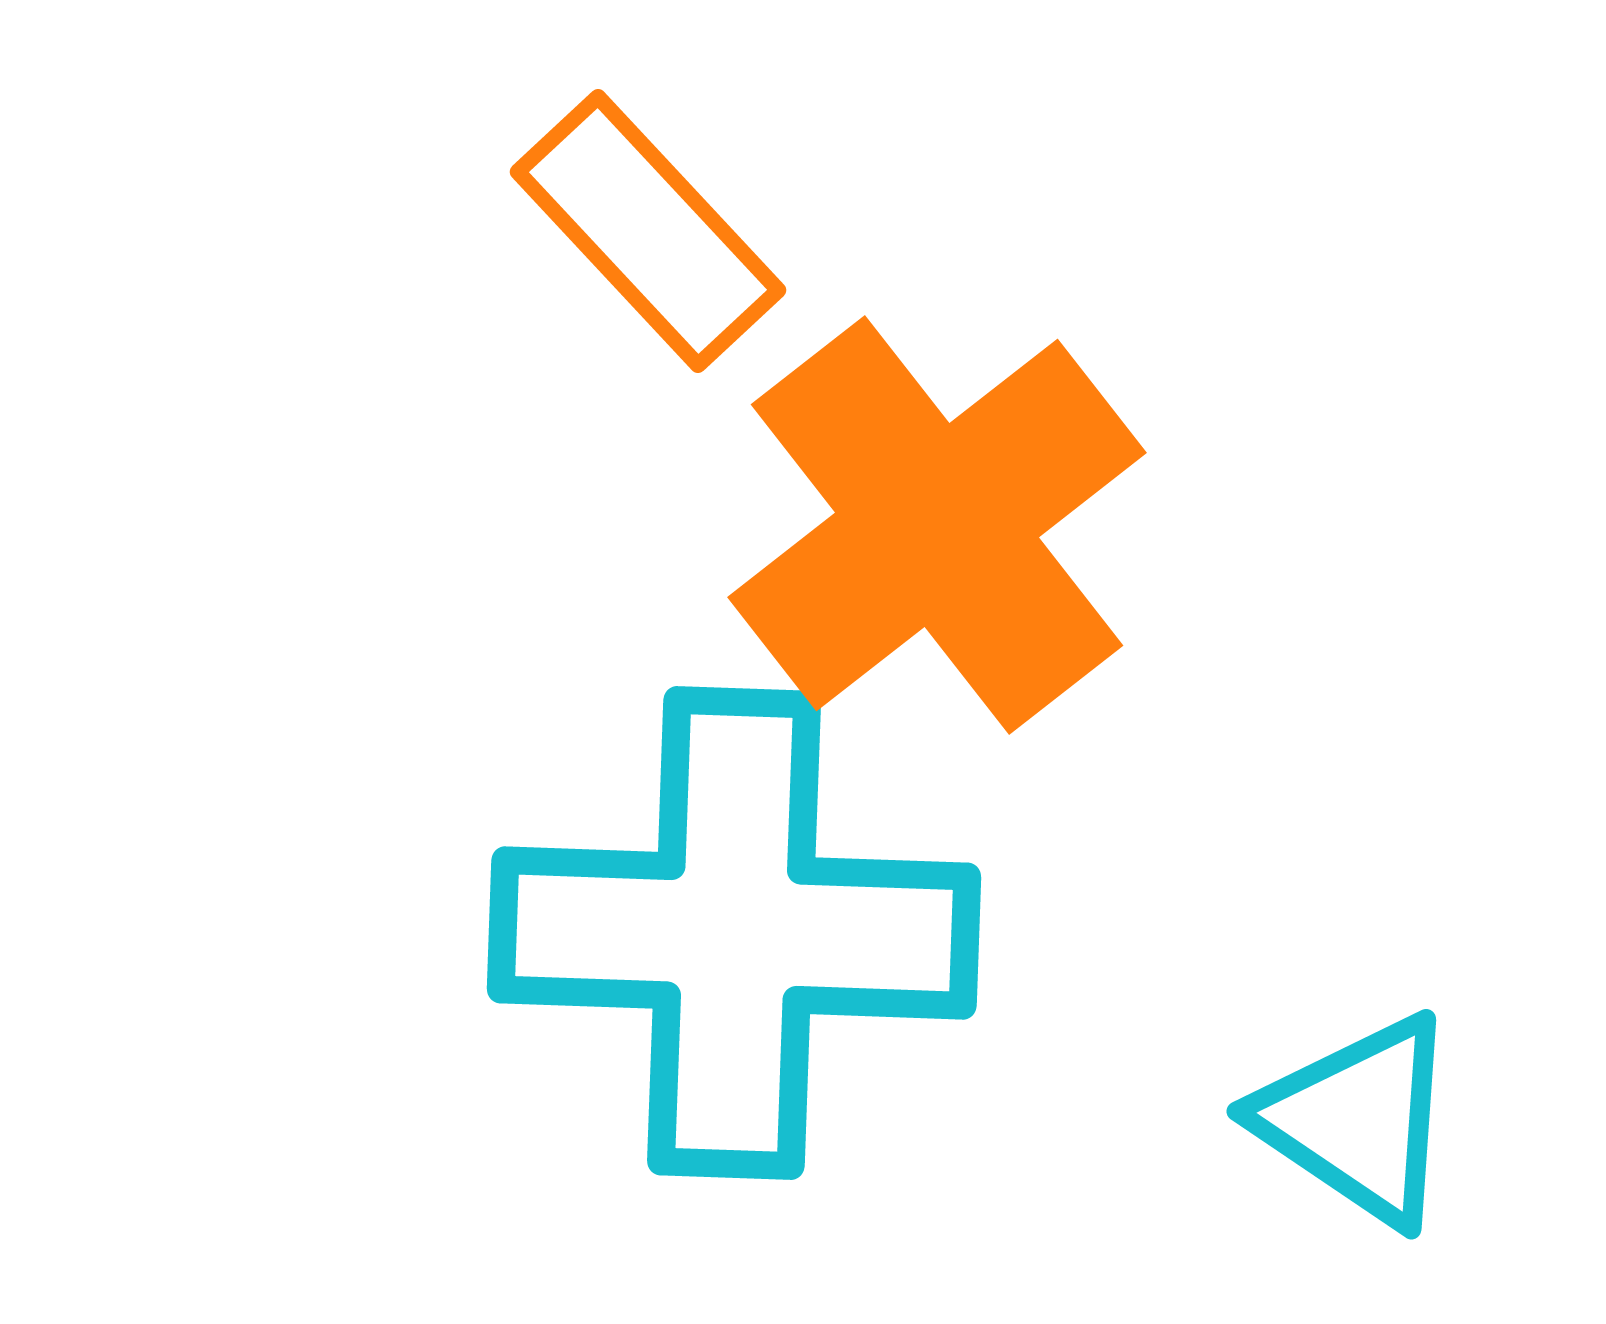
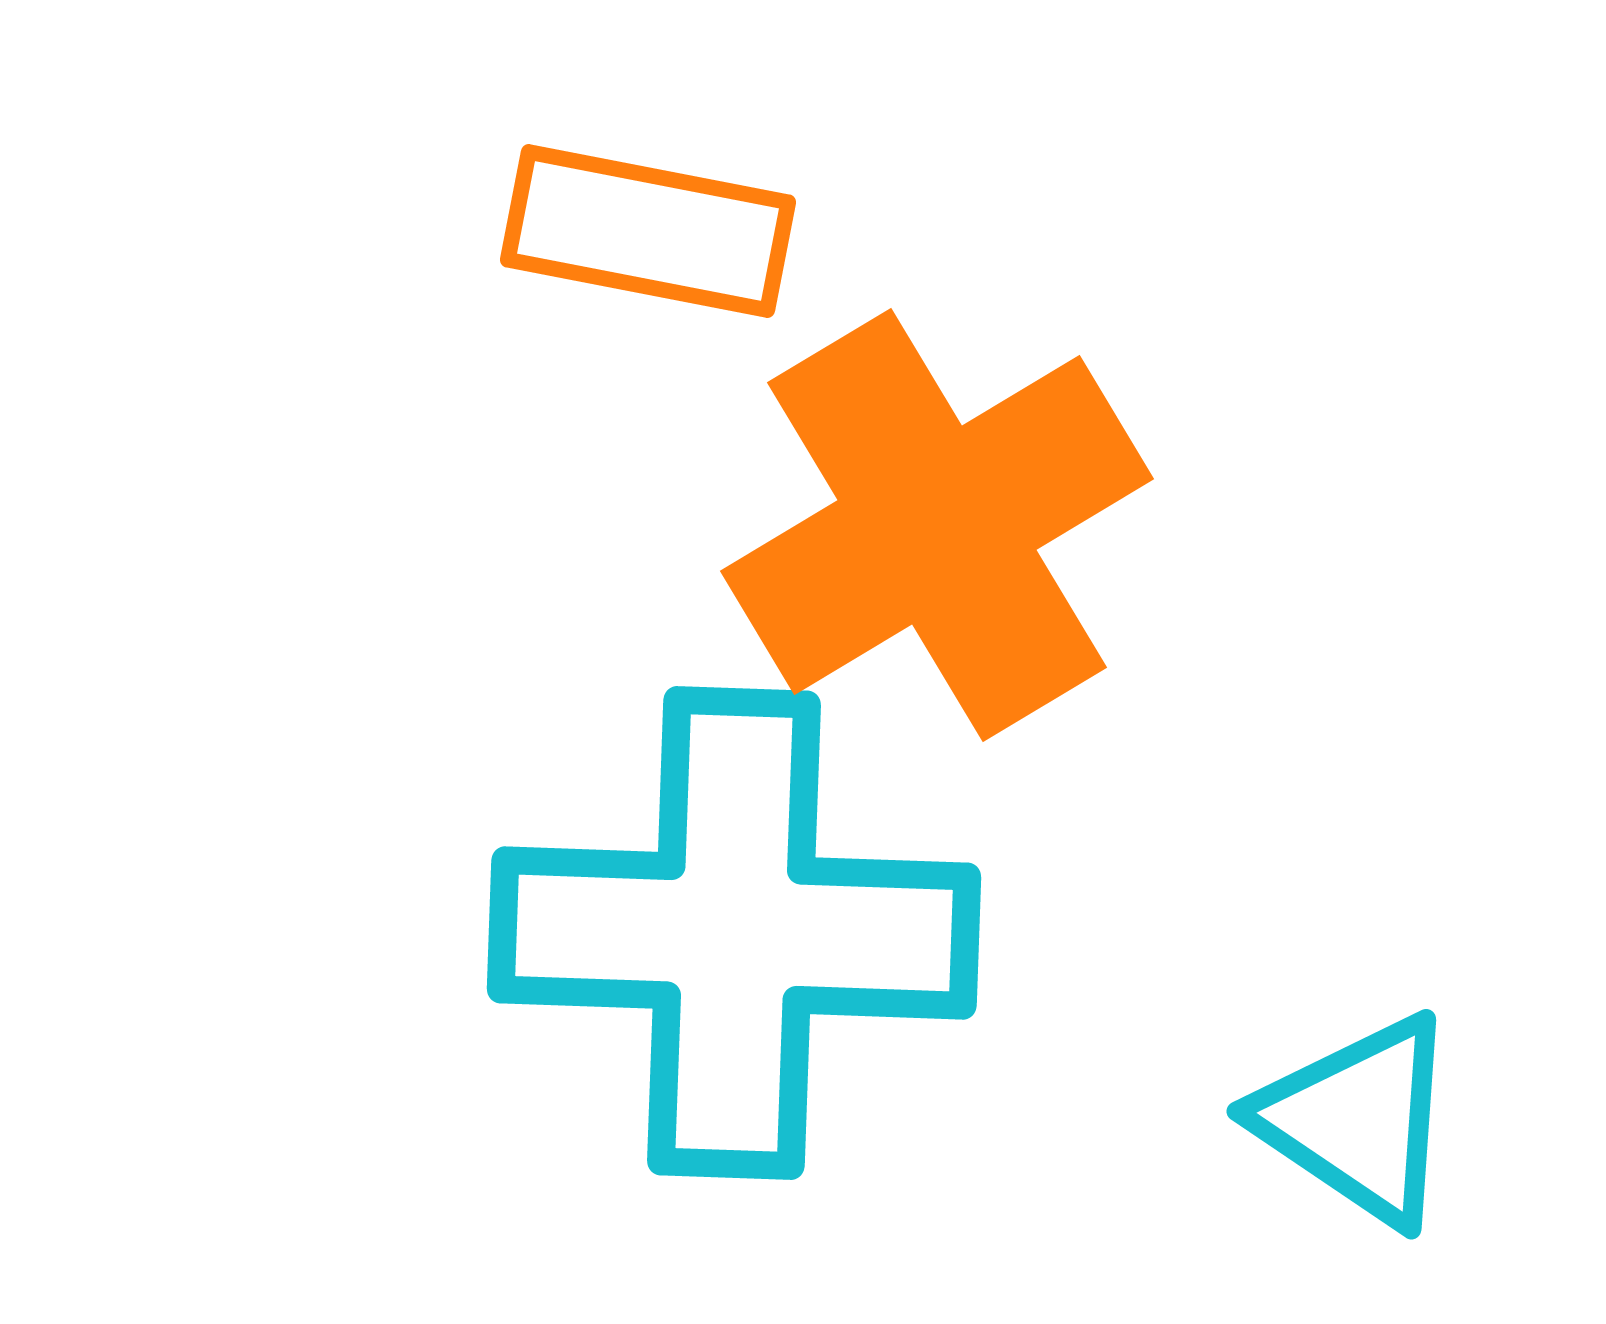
orange rectangle: rotated 36 degrees counterclockwise
orange cross: rotated 7 degrees clockwise
